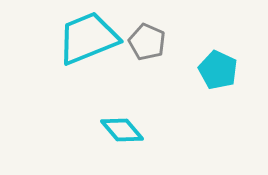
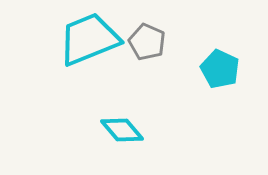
cyan trapezoid: moved 1 px right, 1 px down
cyan pentagon: moved 2 px right, 1 px up
